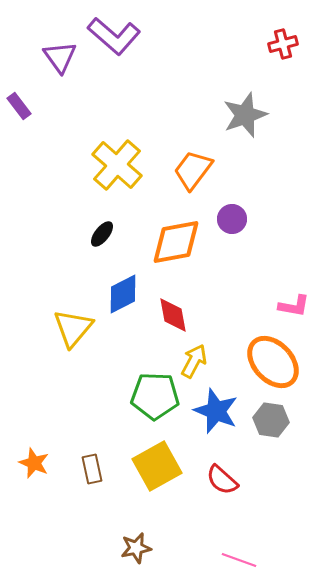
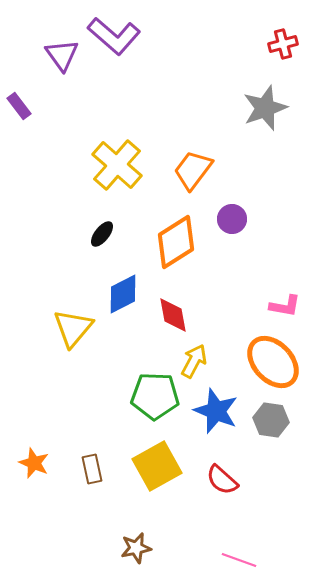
purple triangle: moved 2 px right, 2 px up
gray star: moved 20 px right, 7 px up
orange diamond: rotated 22 degrees counterclockwise
pink L-shape: moved 9 px left
